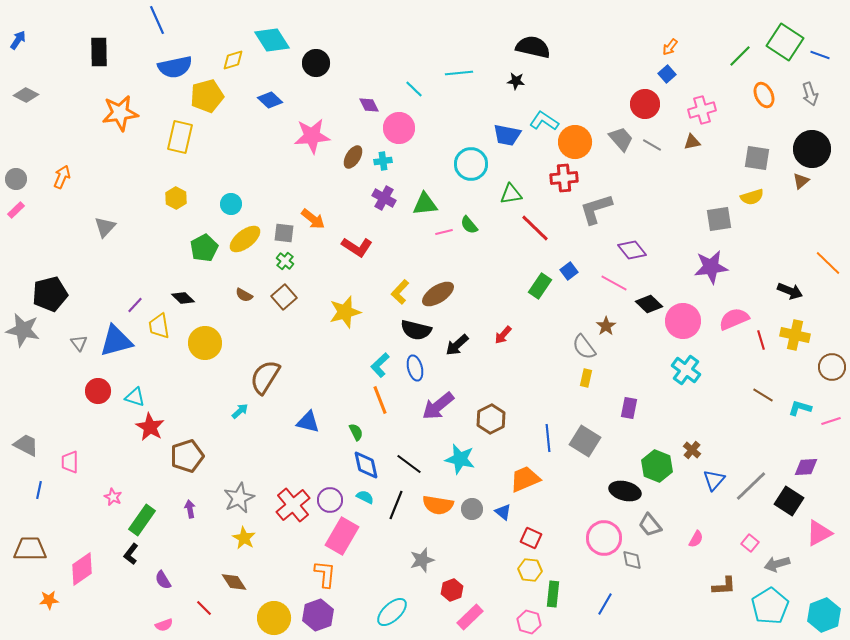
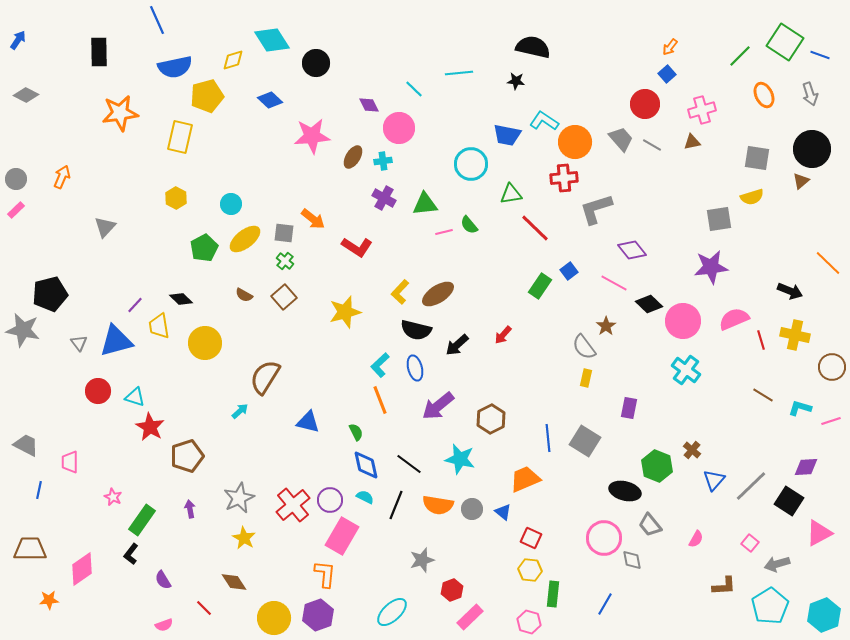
black diamond at (183, 298): moved 2 px left, 1 px down
